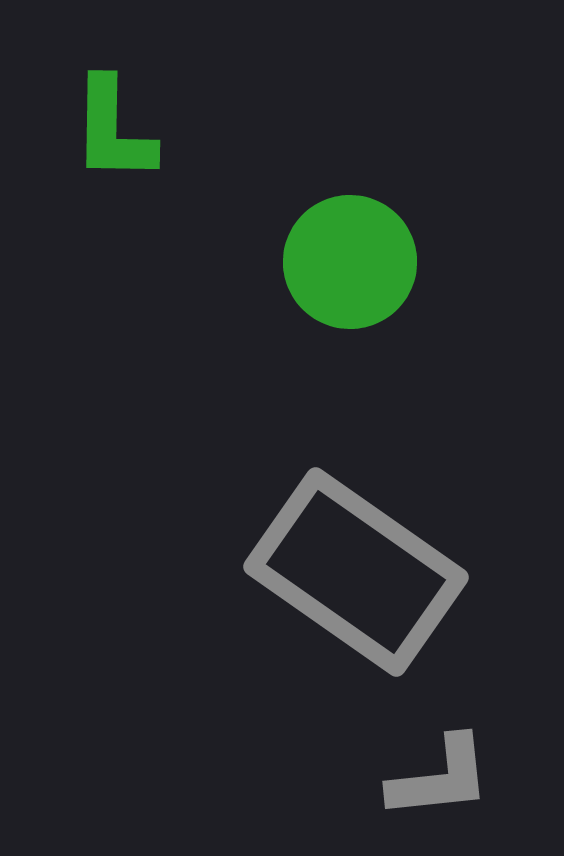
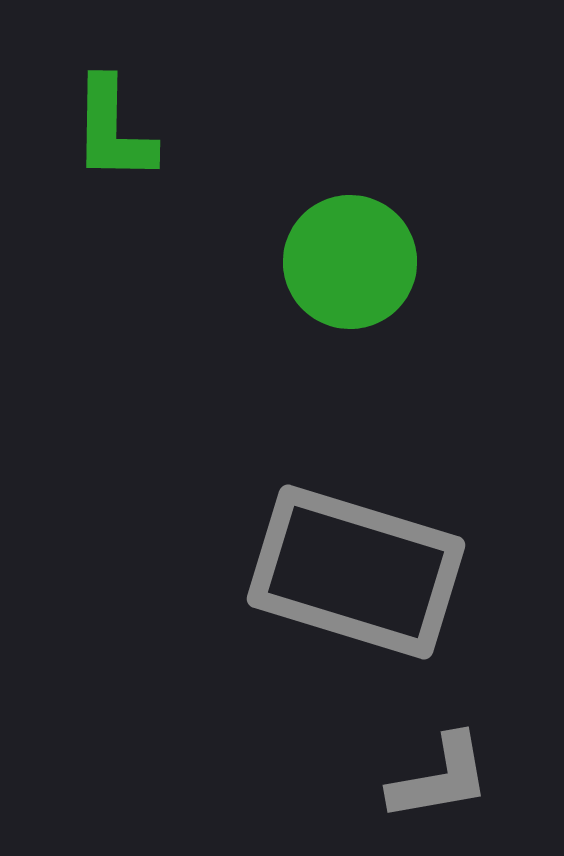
gray rectangle: rotated 18 degrees counterclockwise
gray L-shape: rotated 4 degrees counterclockwise
